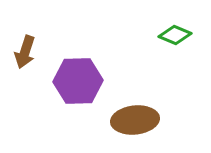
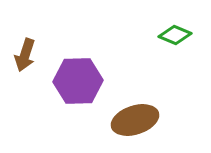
brown arrow: moved 3 px down
brown ellipse: rotated 12 degrees counterclockwise
